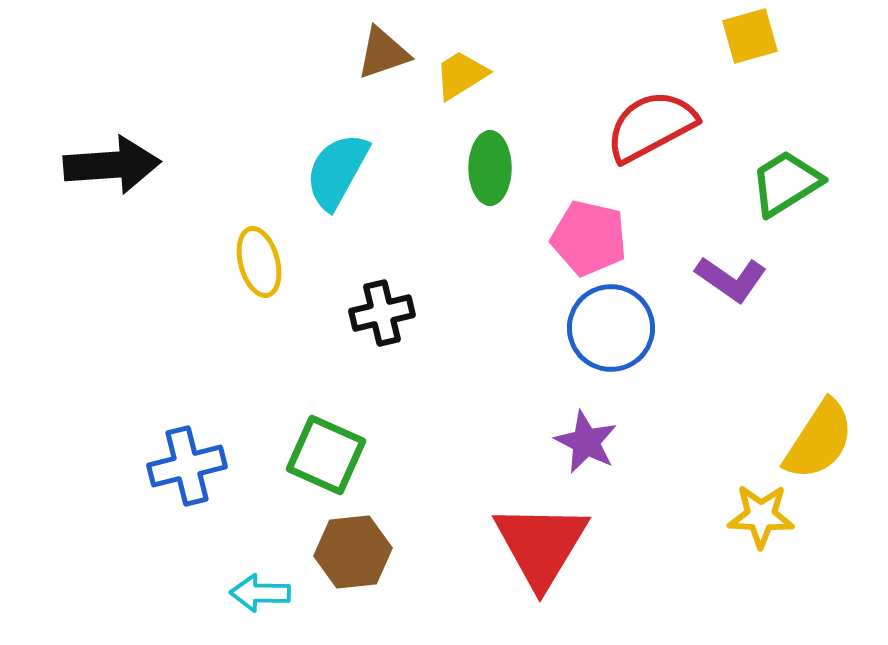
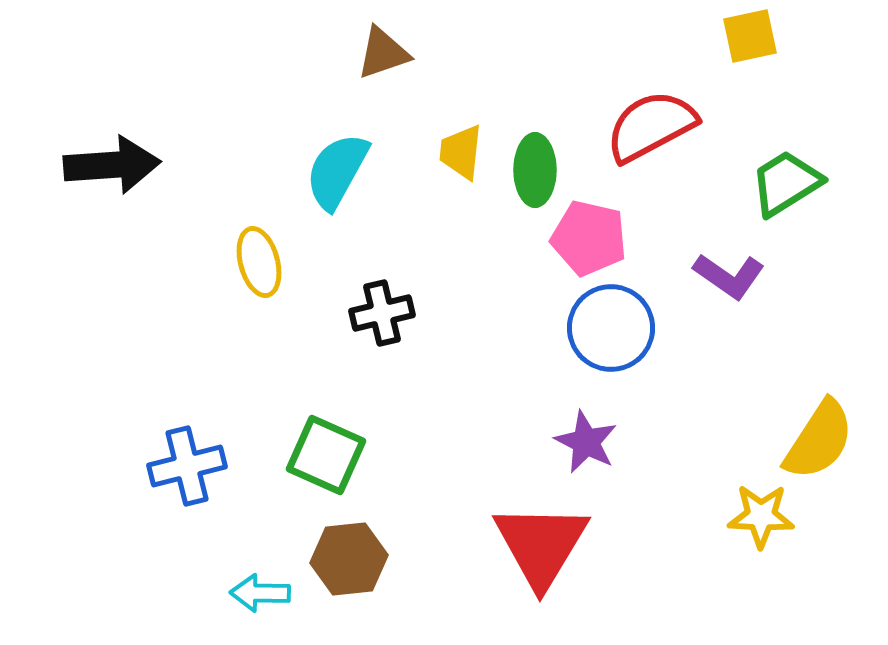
yellow square: rotated 4 degrees clockwise
yellow trapezoid: moved 77 px down; rotated 52 degrees counterclockwise
green ellipse: moved 45 px right, 2 px down
purple L-shape: moved 2 px left, 3 px up
brown hexagon: moved 4 px left, 7 px down
